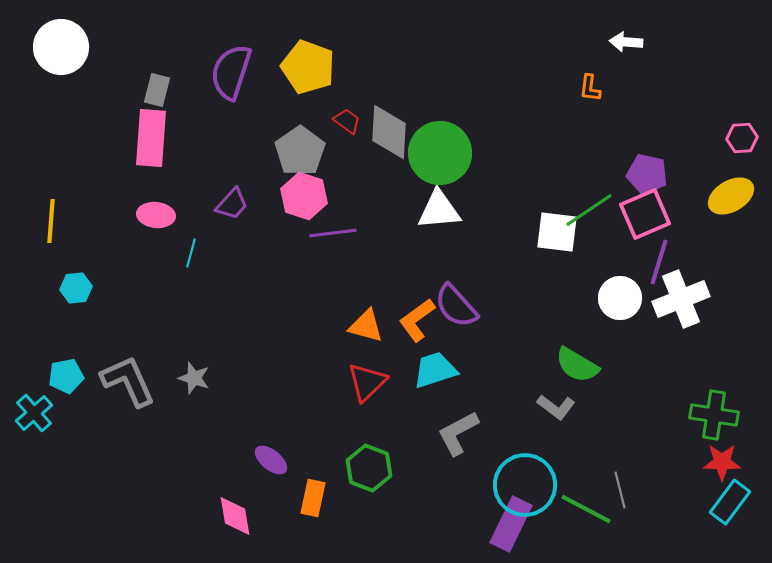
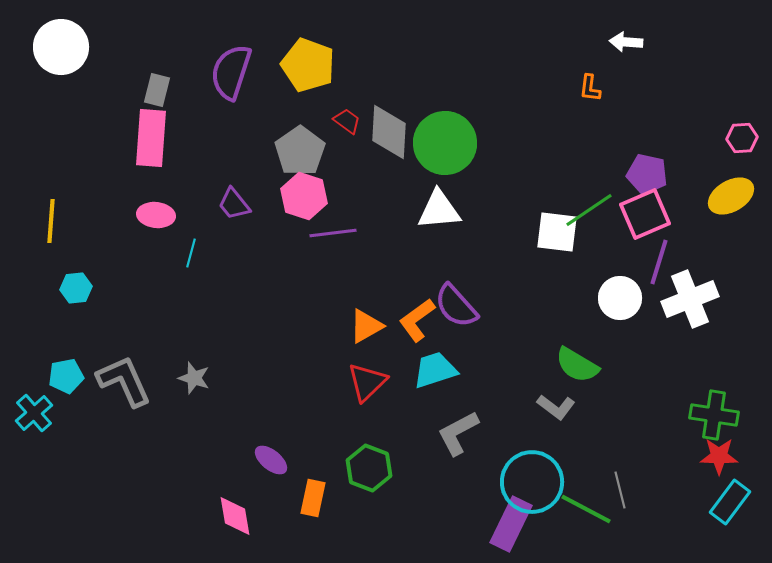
yellow pentagon at (308, 67): moved 2 px up
green circle at (440, 153): moved 5 px right, 10 px up
purple trapezoid at (232, 204): moved 2 px right; rotated 99 degrees clockwise
white cross at (681, 299): moved 9 px right
orange triangle at (366, 326): rotated 45 degrees counterclockwise
gray L-shape at (128, 381): moved 4 px left
red star at (722, 462): moved 3 px left, 6 px up
cyan circle at (525, 485): moved 7 px right, 3 px up
